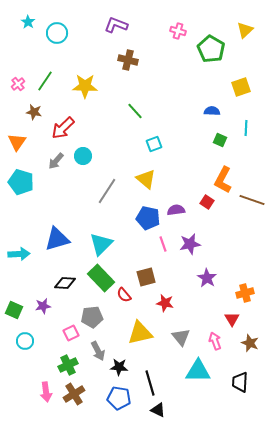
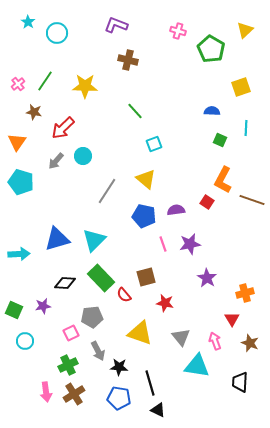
blue pentagon at (148, 218): moved 4 px left, 2 px up
cyan triangle at (101, 244): moved 7 px left, 4 px up
yellow triangle at (140, 333): rotated 32 degrees clockwise
cyan triangle at (198, 371): moved 1 px left, 5 px up; rotated 8 degrees clockwise
